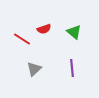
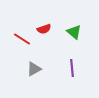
gray triangle: rotated 14 degrees clockwise
